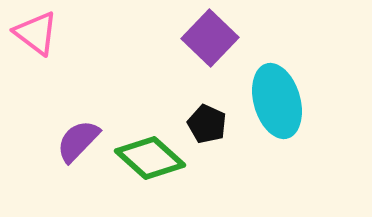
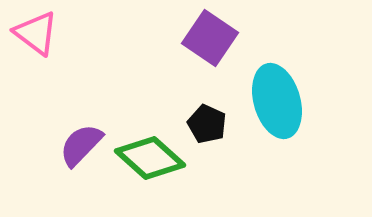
purple square: rotated 10 degrees counterclockwise
purple semicircle: moved 3 px right, 4 px down
